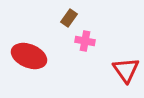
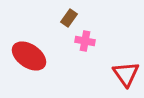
red ellipse: rotated 12 degrees clockwise
red triangle: moved 4 px down
